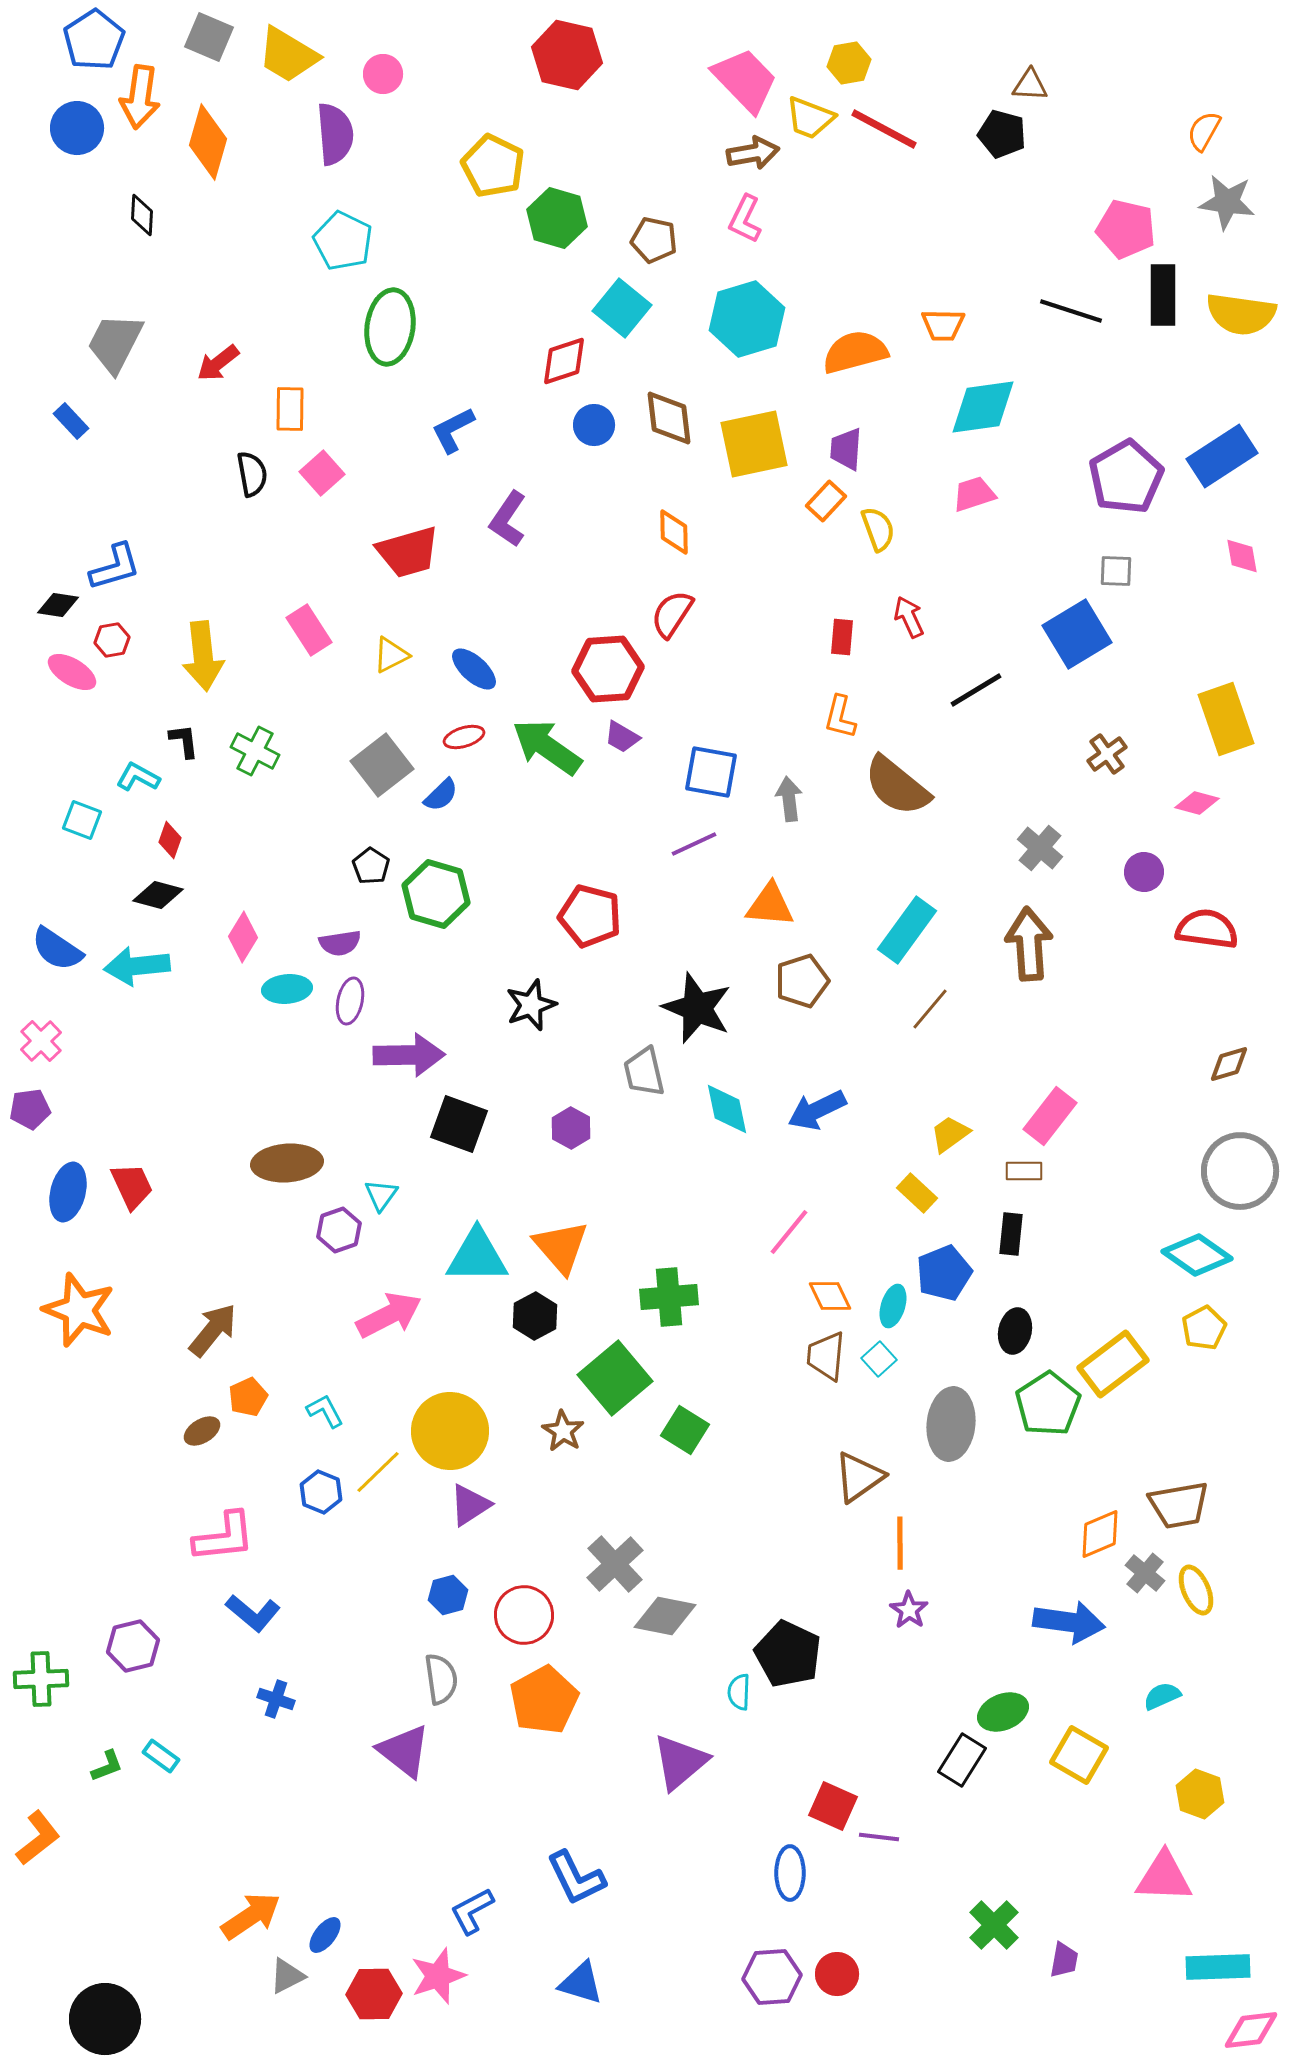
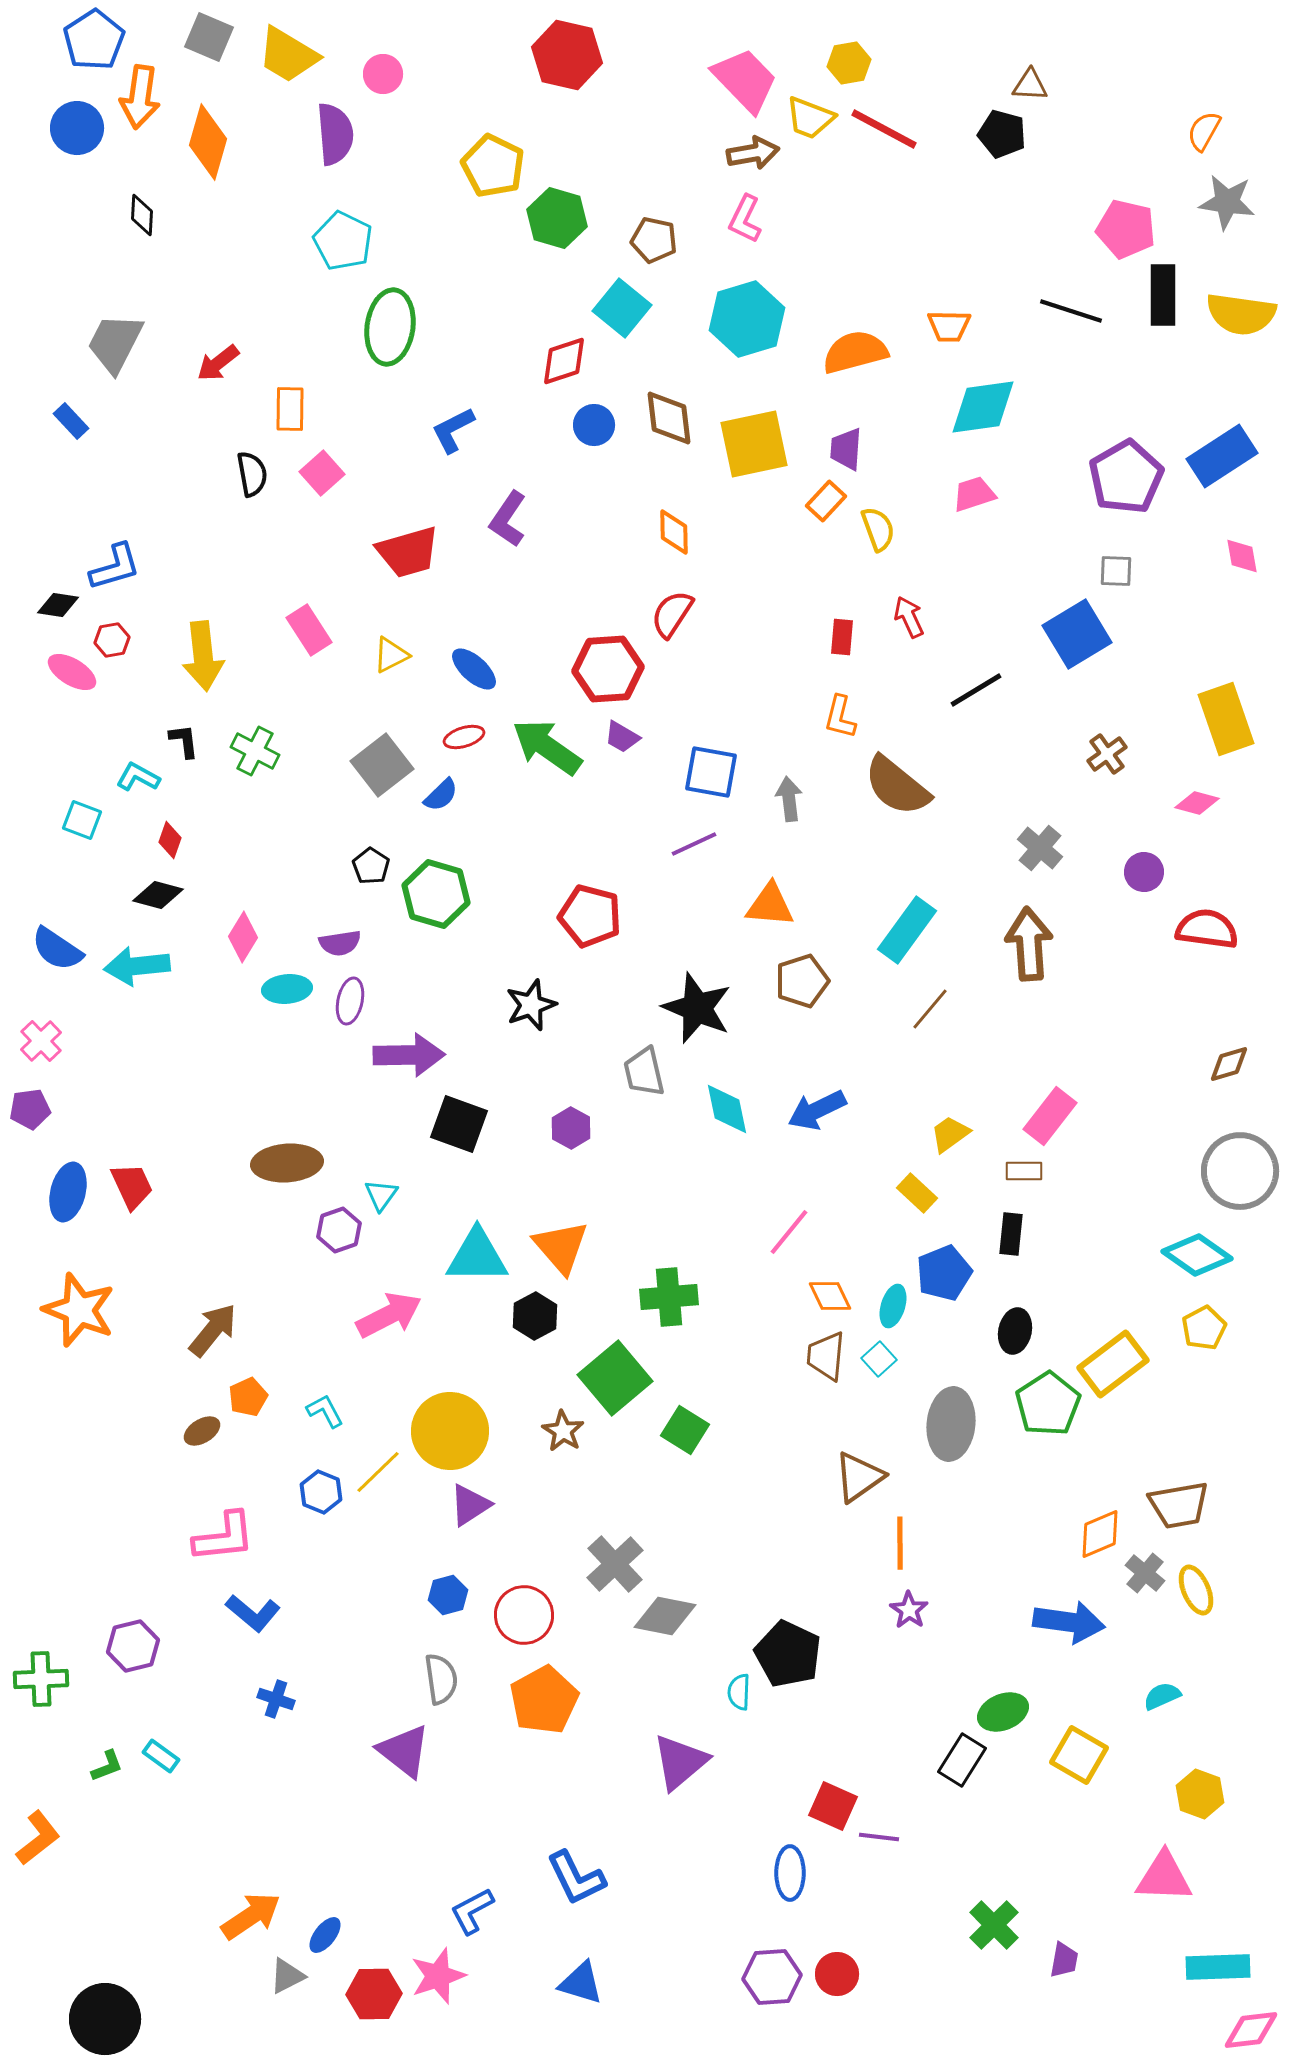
orange trapezoid at (943, 325): moved 6 px right, 1 px down
